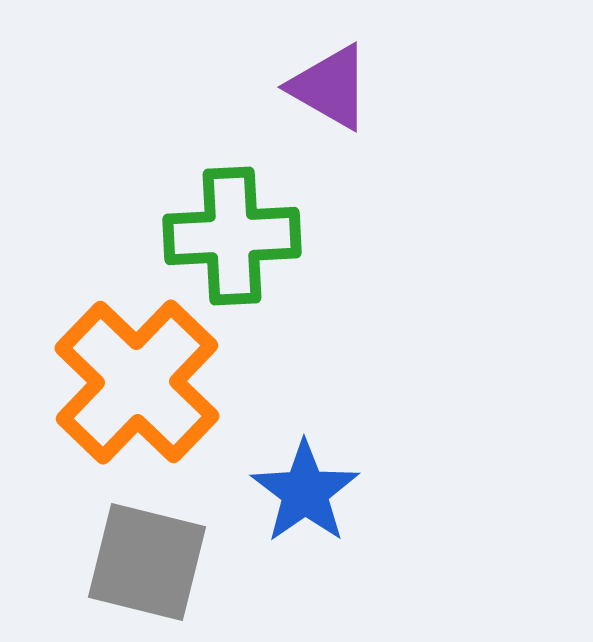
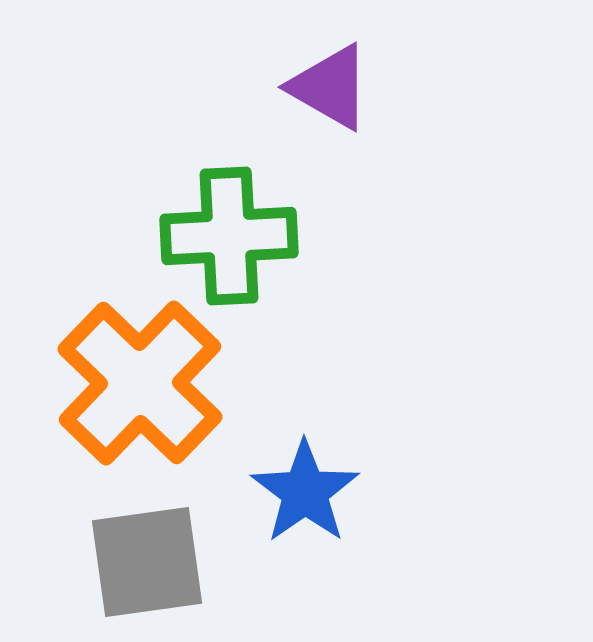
green cross: moved 3 px left
orange cross: moved 3 px right, 1 px down
gray square: rotated 22 degrees counterclockwise
